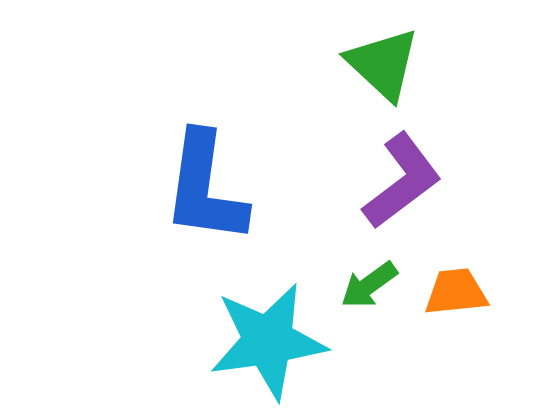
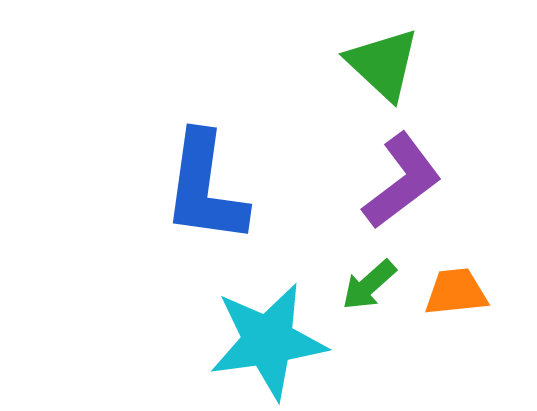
green arrow: rotated 6 degrees counterclockwise
